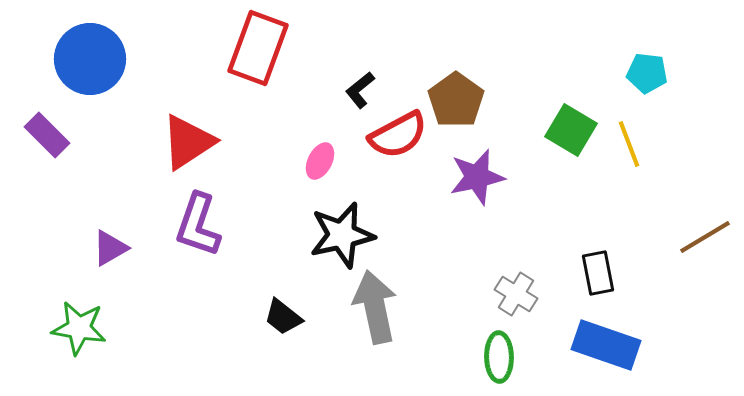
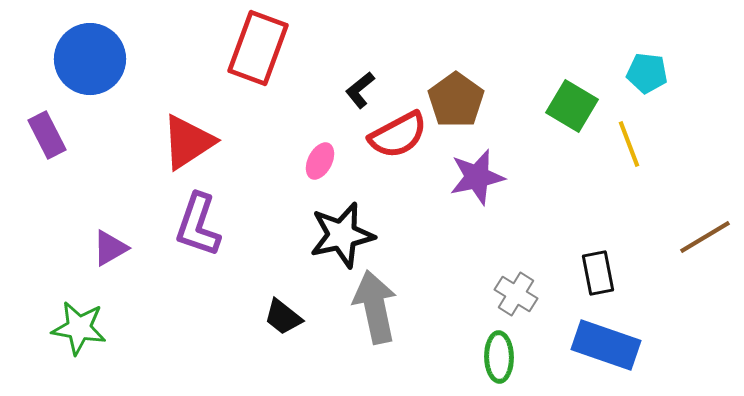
green square: moved 1 px right, 24 px up
purple rectangle: rotated 18 degrees clockwise
